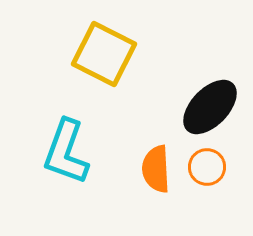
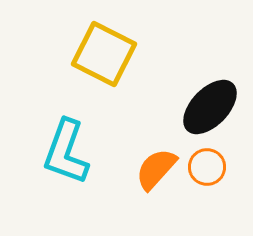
orange semicircle: rotated 45 degrees clockwise
